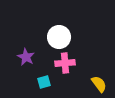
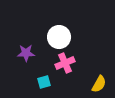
purple star: moved 4 px up; rotated 30 degrees counterclockwise
pink cross: rotated 18 degrees counterclockwise
yellow semicircle: rotated 66 degrees clockwise
